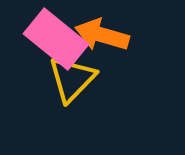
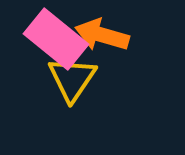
yellow triangle: rotated 10 degrees counterclockwise
